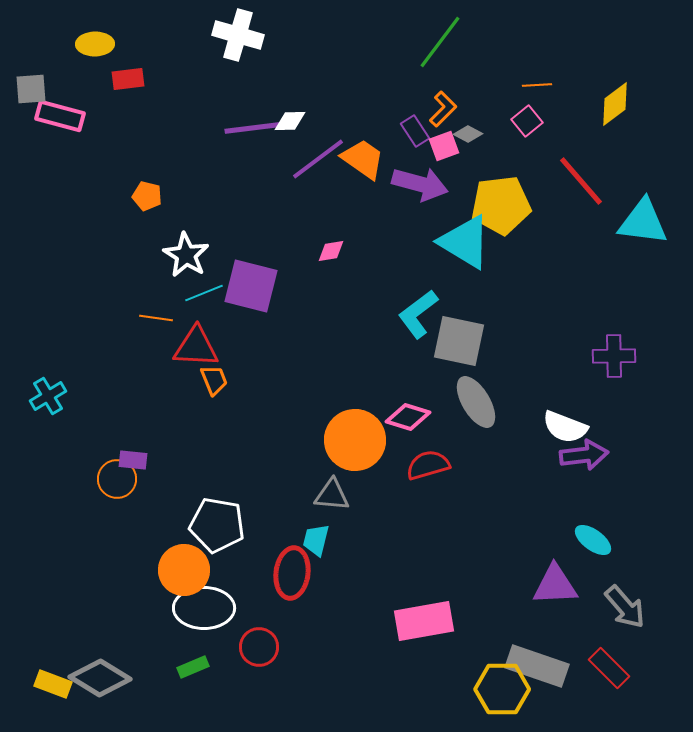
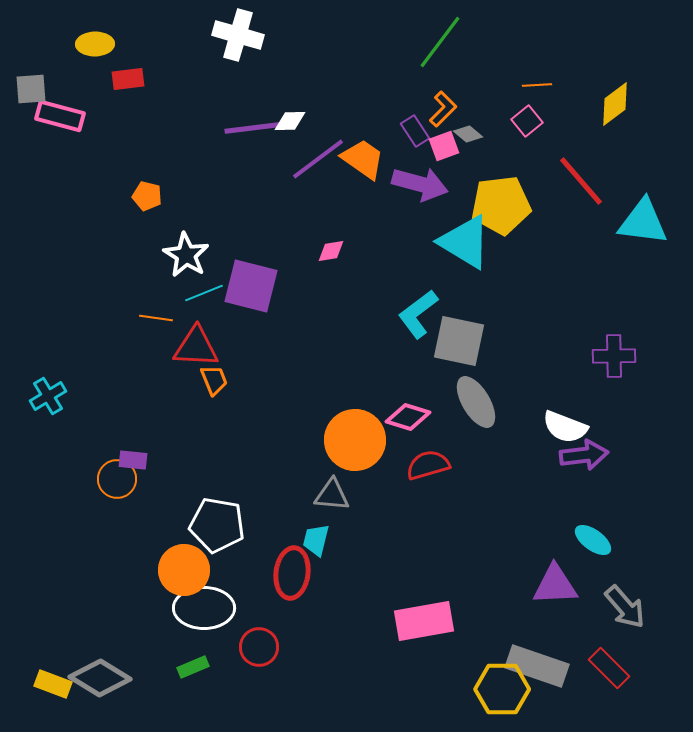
gray diamond at (468, 134): rotated 12 degrees clockwise
